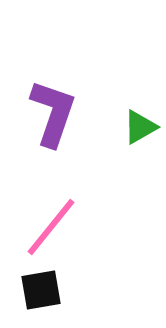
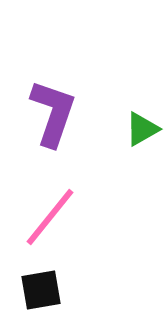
green triangle: moved 2 px right, 2 px down
pink line: moved 1 px left, 10 px up
